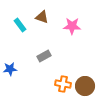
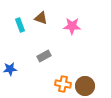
brown triangle: moved 1 px left, 1 px down
cyan rectangle: rotated 16 degrees clockwise
